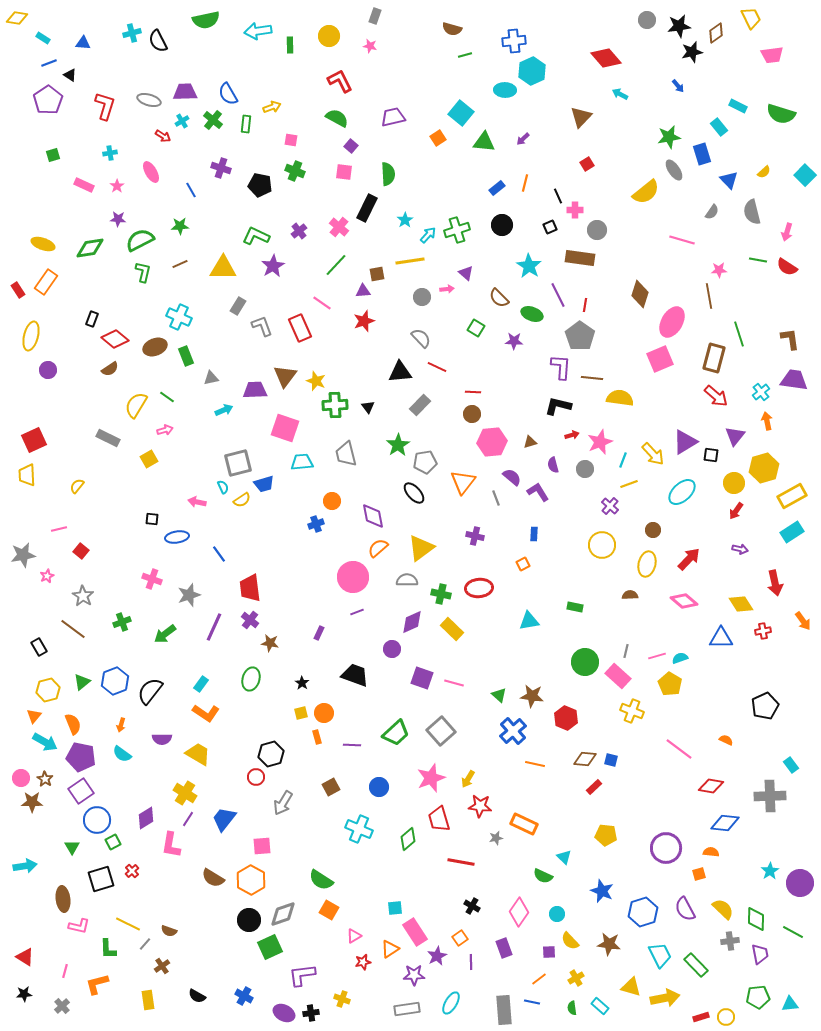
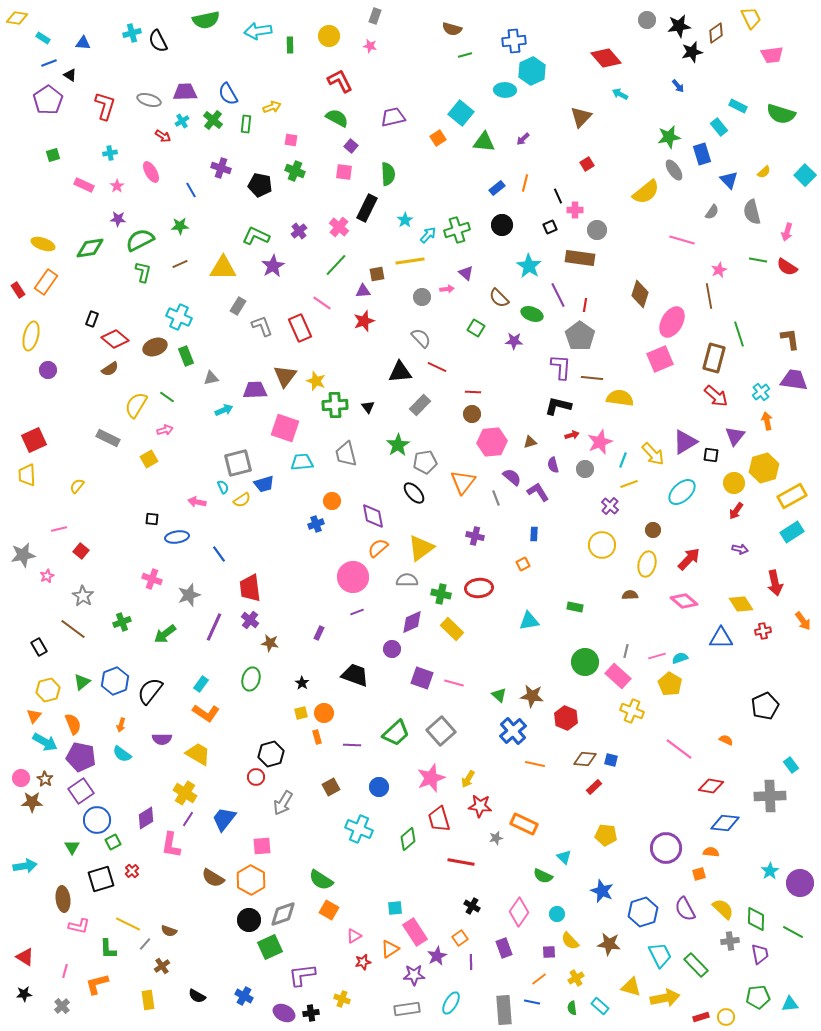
pink star at (719, 270): rotated 21 degrees counterclockwise
